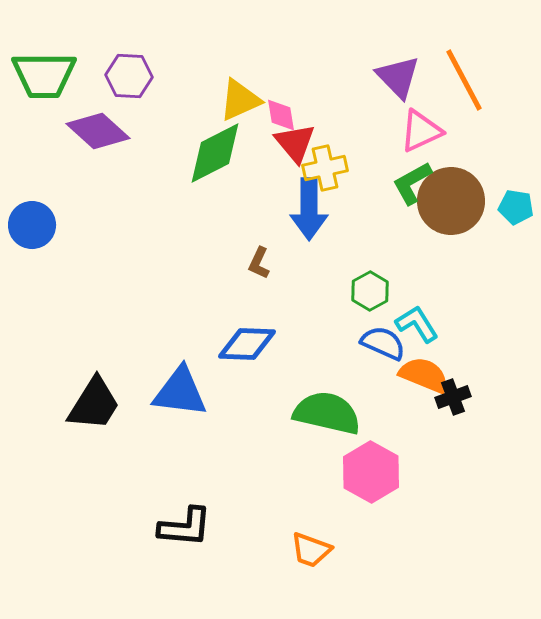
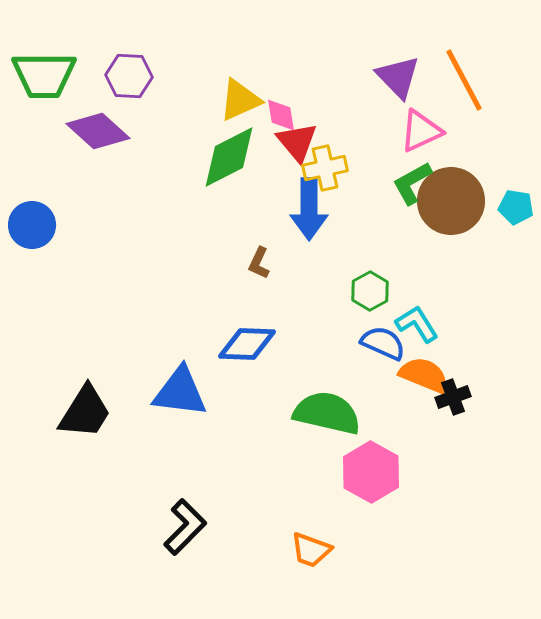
red triangle: moved 2 px right, 1 px up
green diamond: moved 14 px right, 4 px down
black trapezoid: moved 9 px left, 8 px down
black L-shape: rotated 50 degrees counterclockwise
